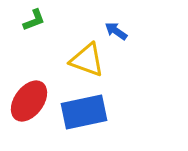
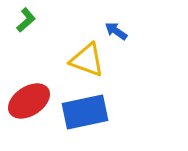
green L-shape: moved 8 px left; rotated 20 degrees counterclockwise
red ellipse: rotated 21 degrees clockwise
blue rectangle: moved 1 px right
